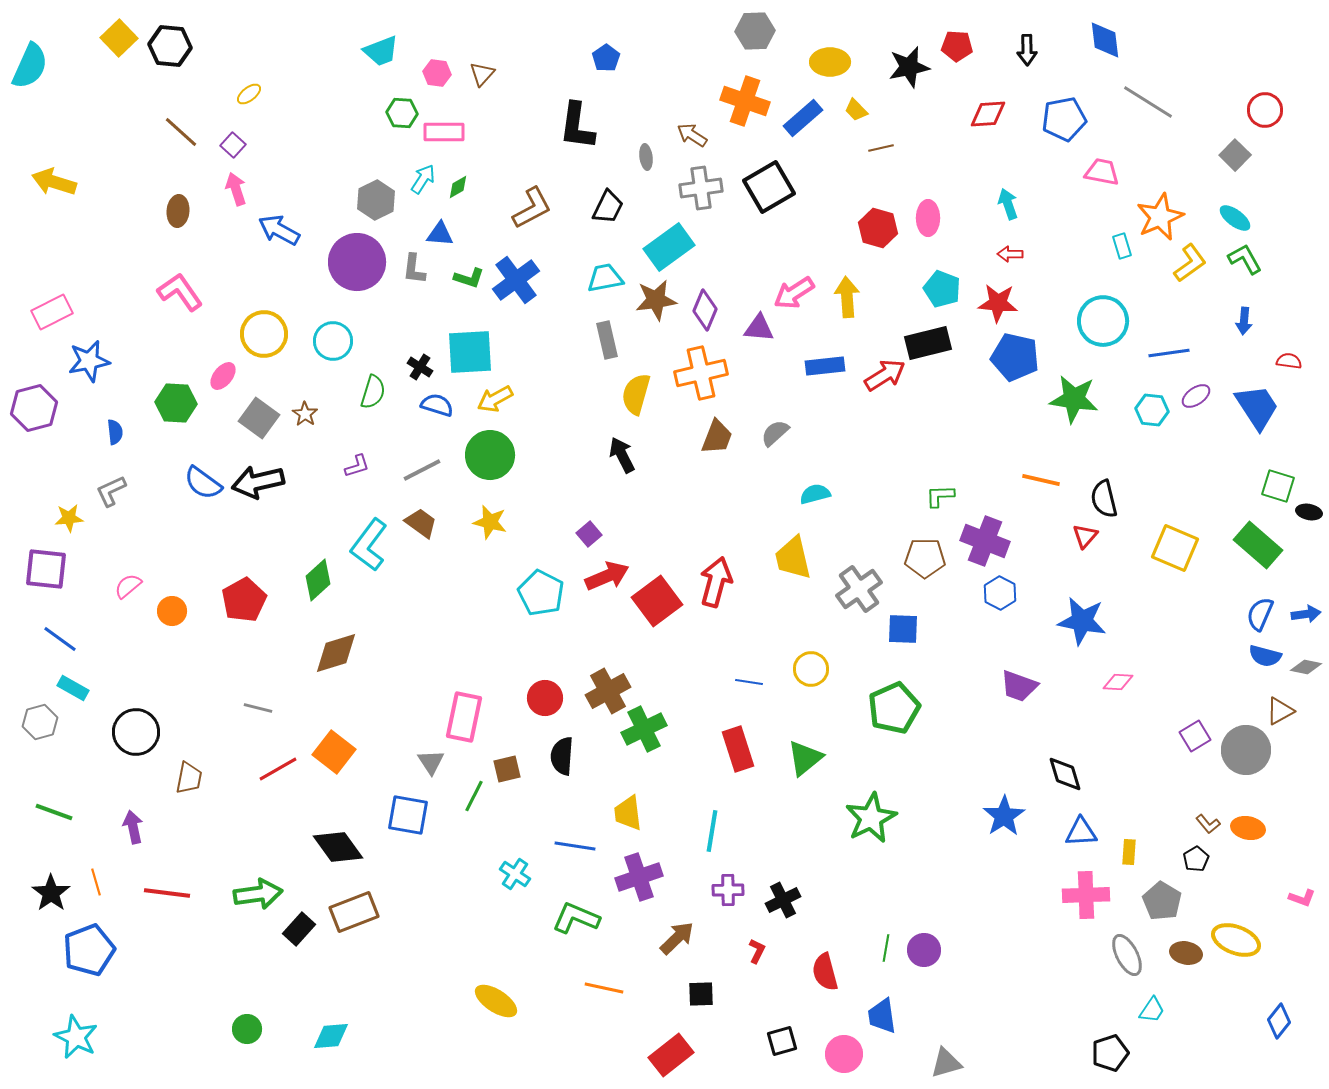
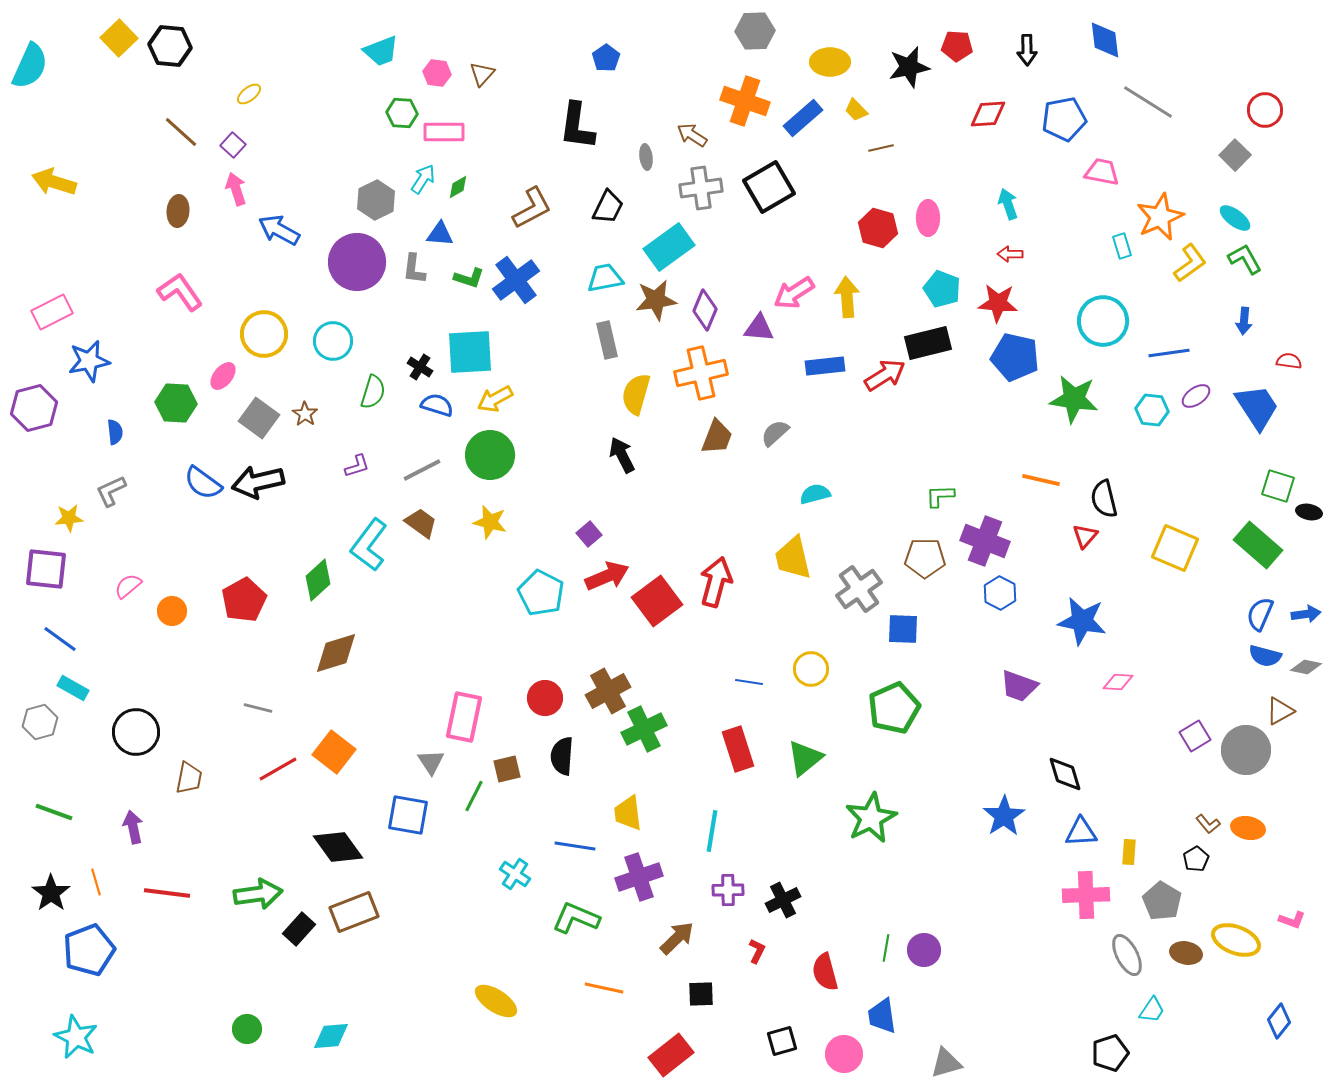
pink L-shape at (1302, 898): moved 10 px left, 22 px down
